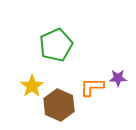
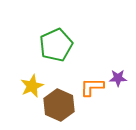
yellow star: rotated 10 degrees clockwise
